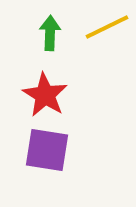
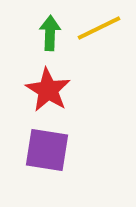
yellow line: moved 8 px left, 1 px down
red star: moved 3 px right, 5 px up
